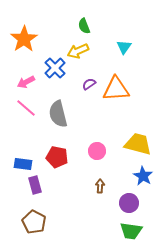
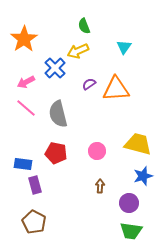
red pentagon: moved 1 px left, 4 px up
blue star: rotated 24 degrees clockwise
